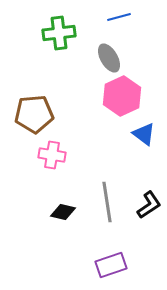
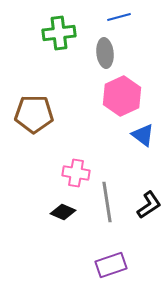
gray ellipse: moved 4 px left, 5 px up; rotated 24 degrees clockwise
brown pentagon: rotated 6 degrees clockwise
blue triangle: moved 1 px left, 1 px down
pink cross: moved 24 px right, 18 px down
black diamond: rotated 10 degrees clockwise
